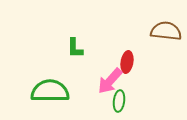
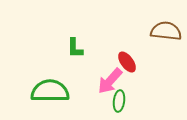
red ellipse: rotated 45 degrees counterclockwise
